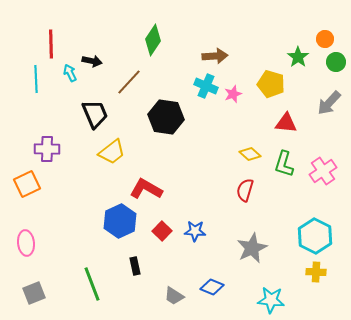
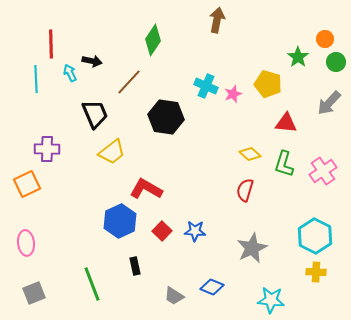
brown arrow: moved 2 px right, 36 px up; rotated 75 degrees counterclockwise
yellow pentagon: moved 3 px left
